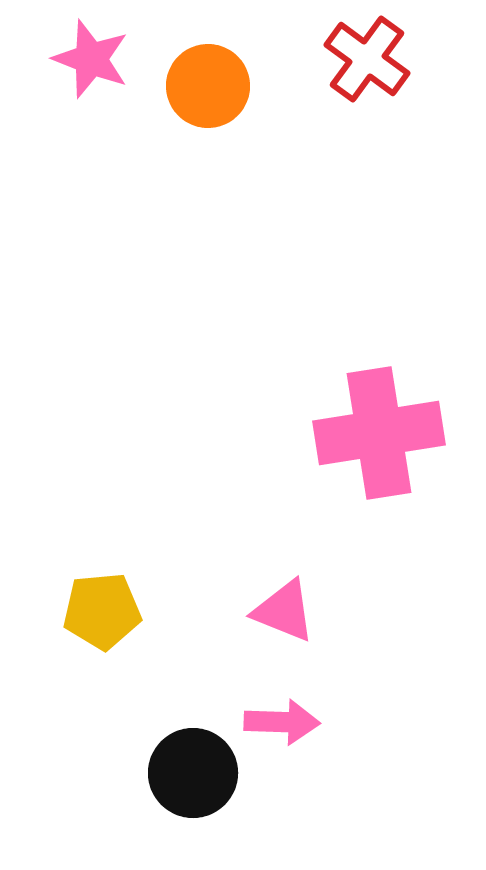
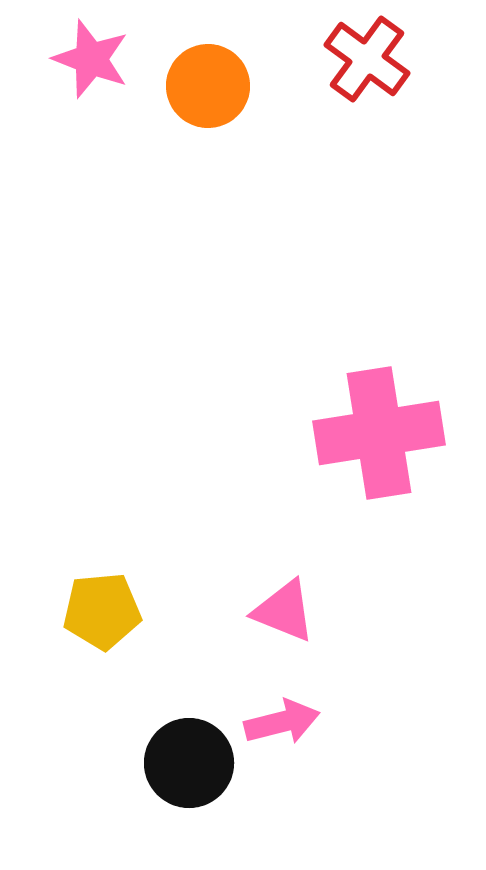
pink arrow: rotated 16 degrees counterclockwise
black circle: moved 4 px left, 10 px up
